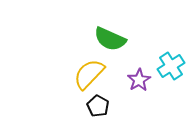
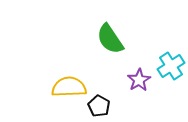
green semicircle: rotated 32 degrees clockwise
yellow semicircle: moved 20 px left, 13 px down; rotated 44 degrees clockwise
black pentagon: moved 1 px right
